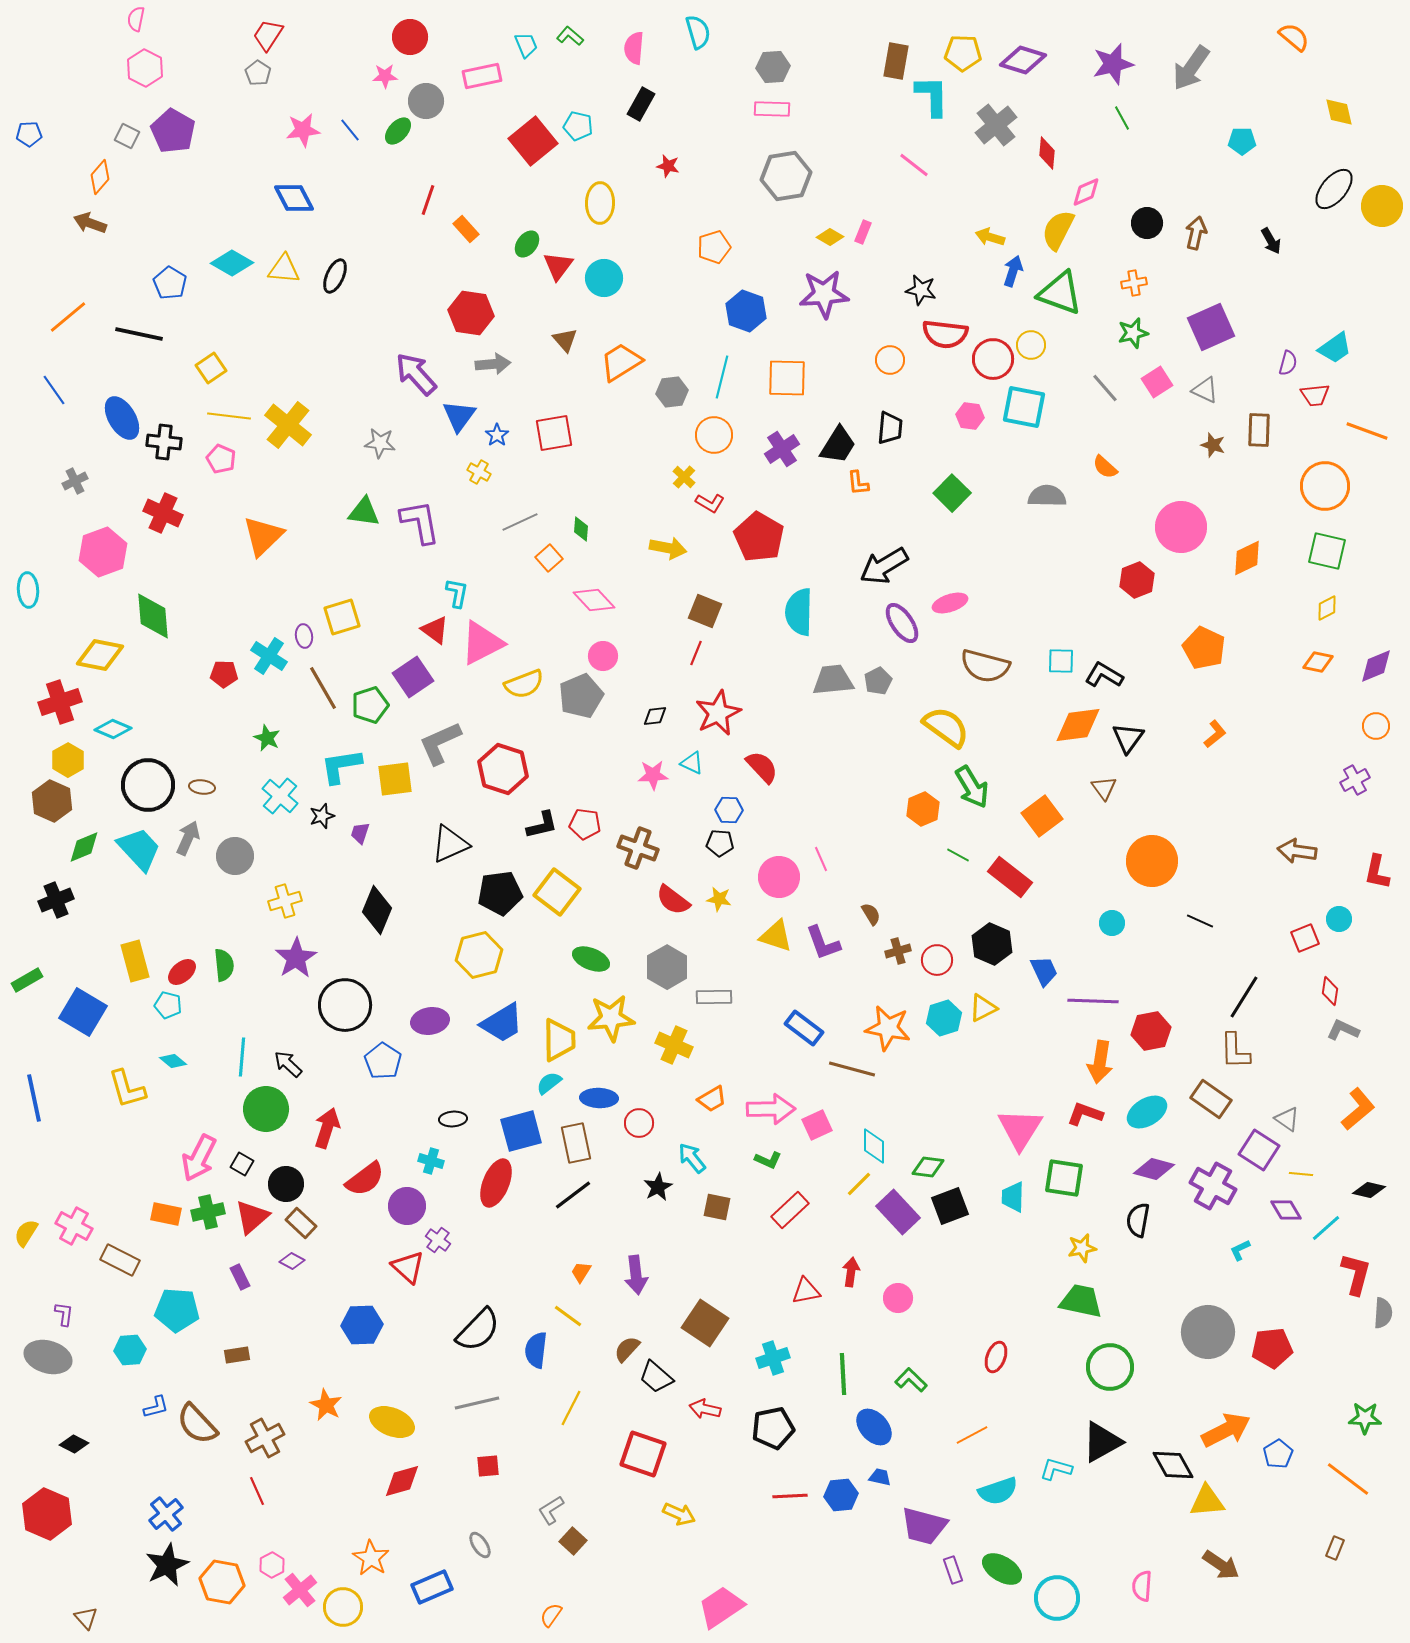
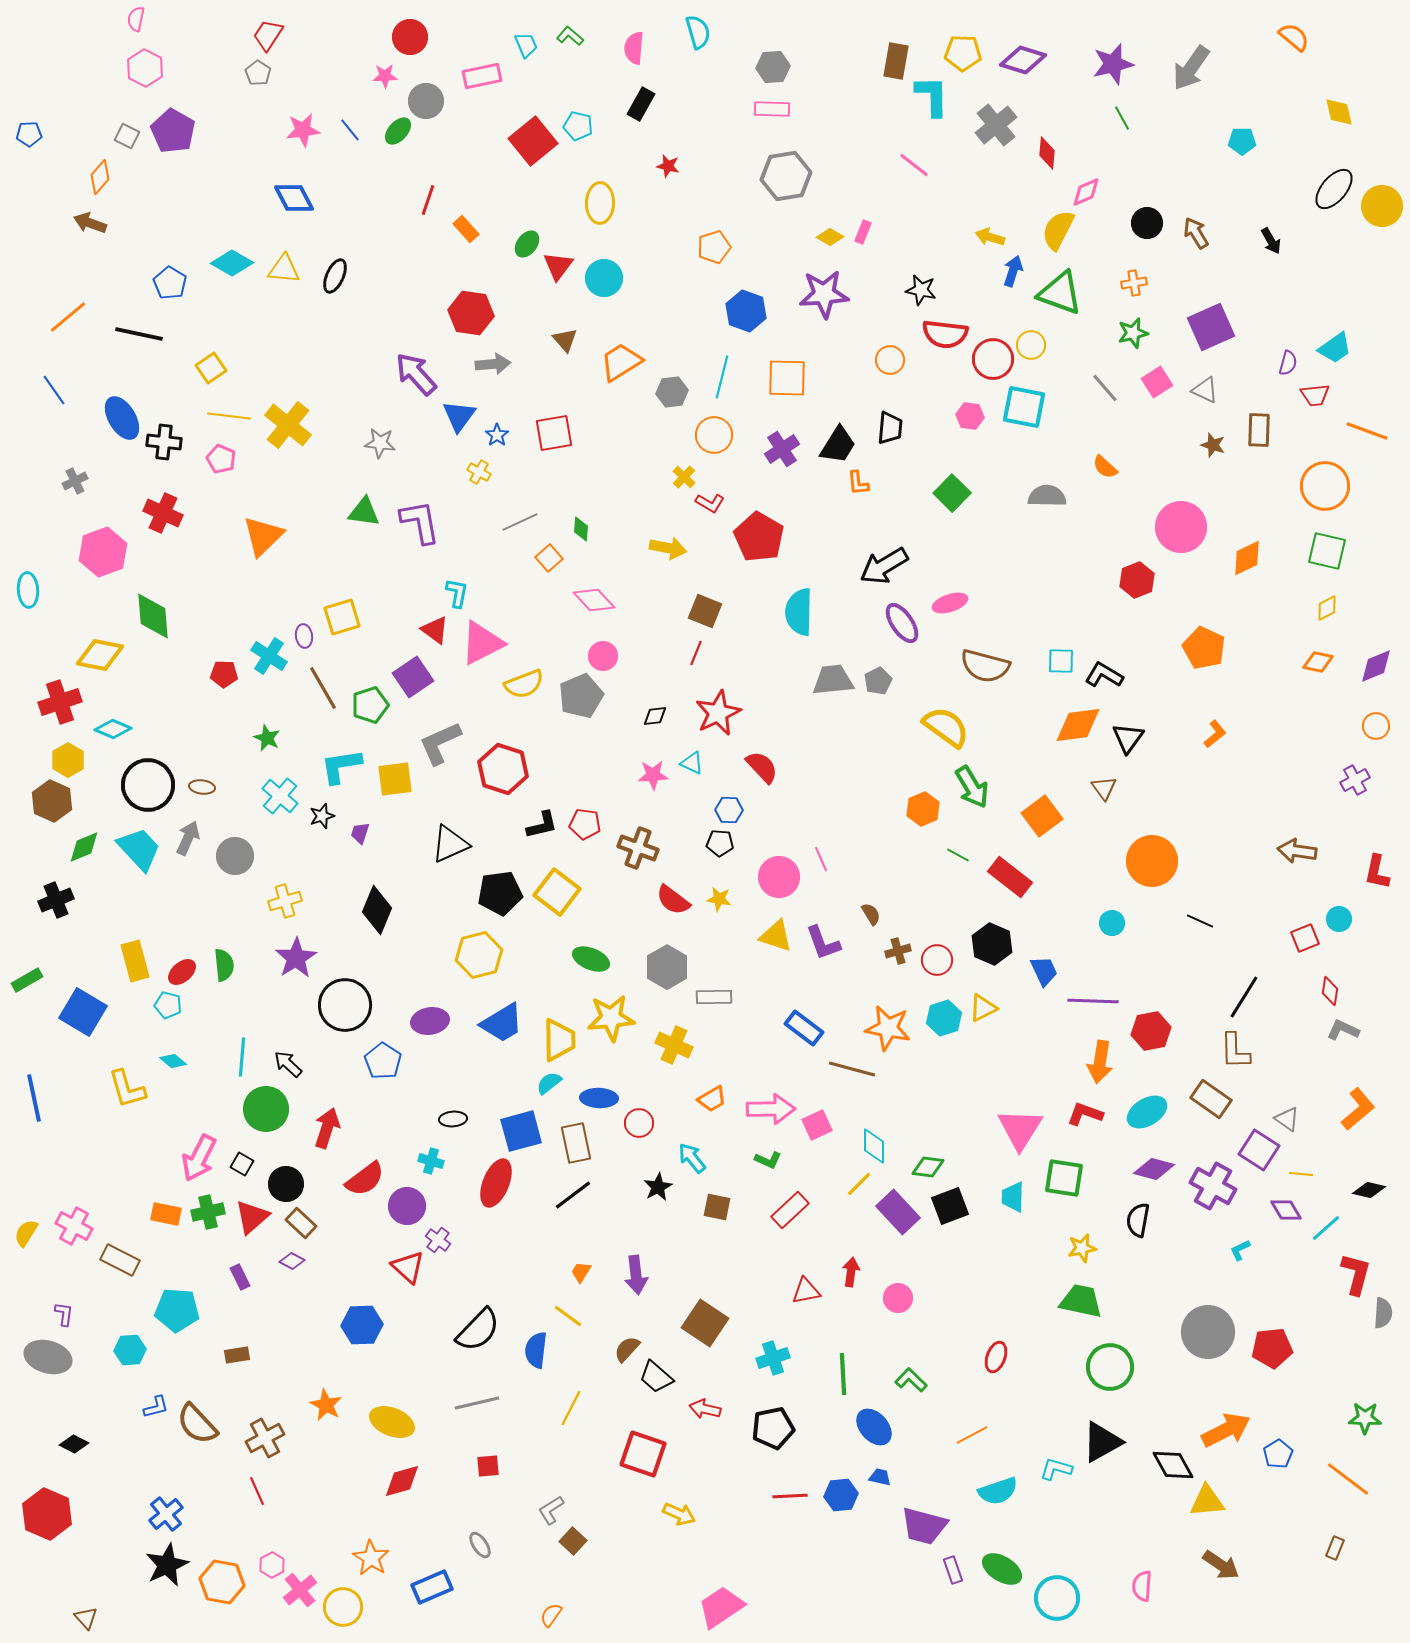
brown arrow at (1196, 233): rotated 44 degrees counterclockwise
